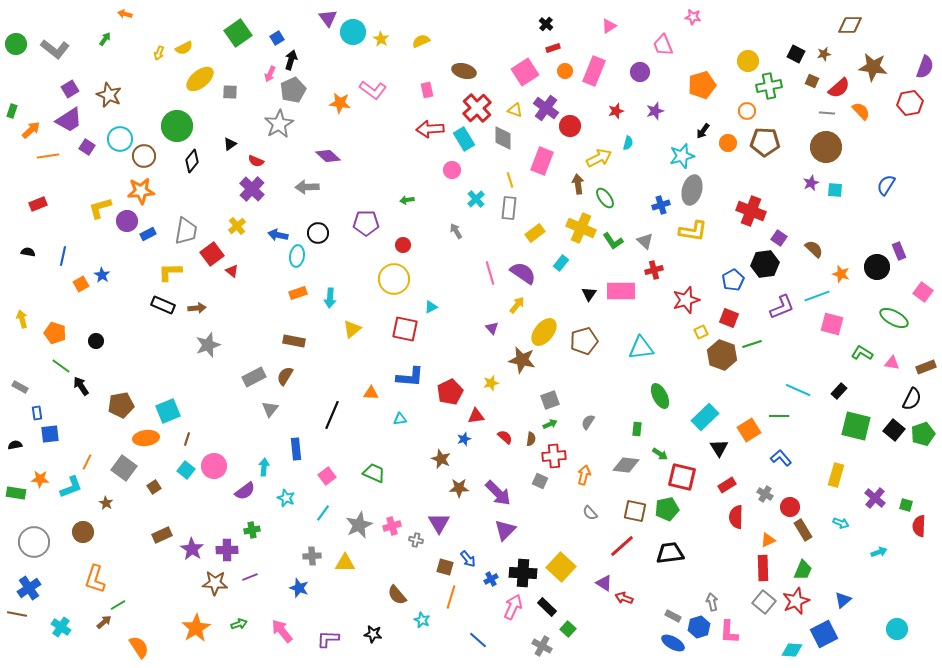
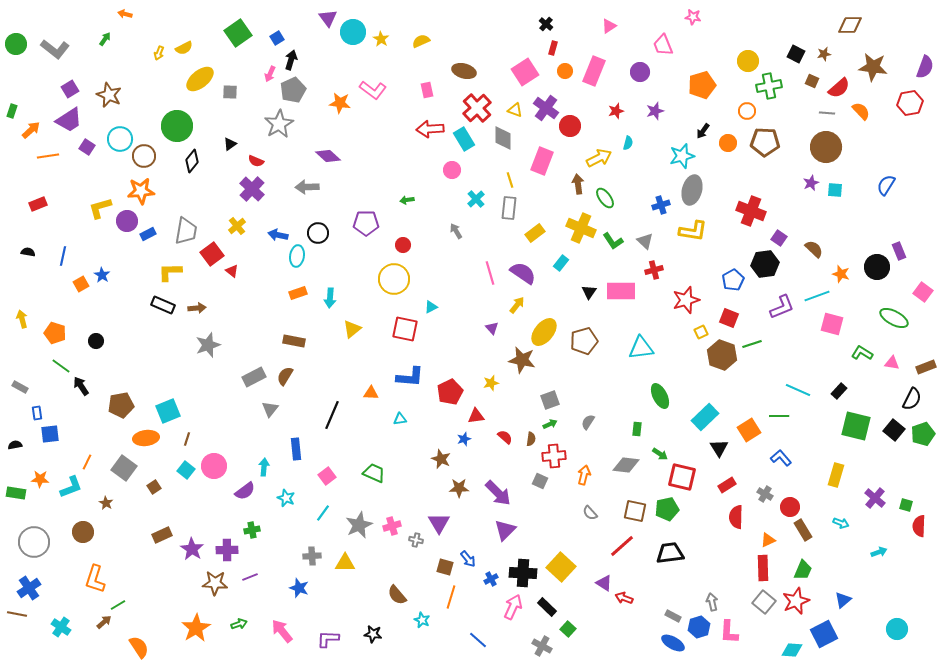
red rectangle at (553, 48): rotated 56 degrees counterclockwise
black triangle at (589, 294): moved 2 px up
